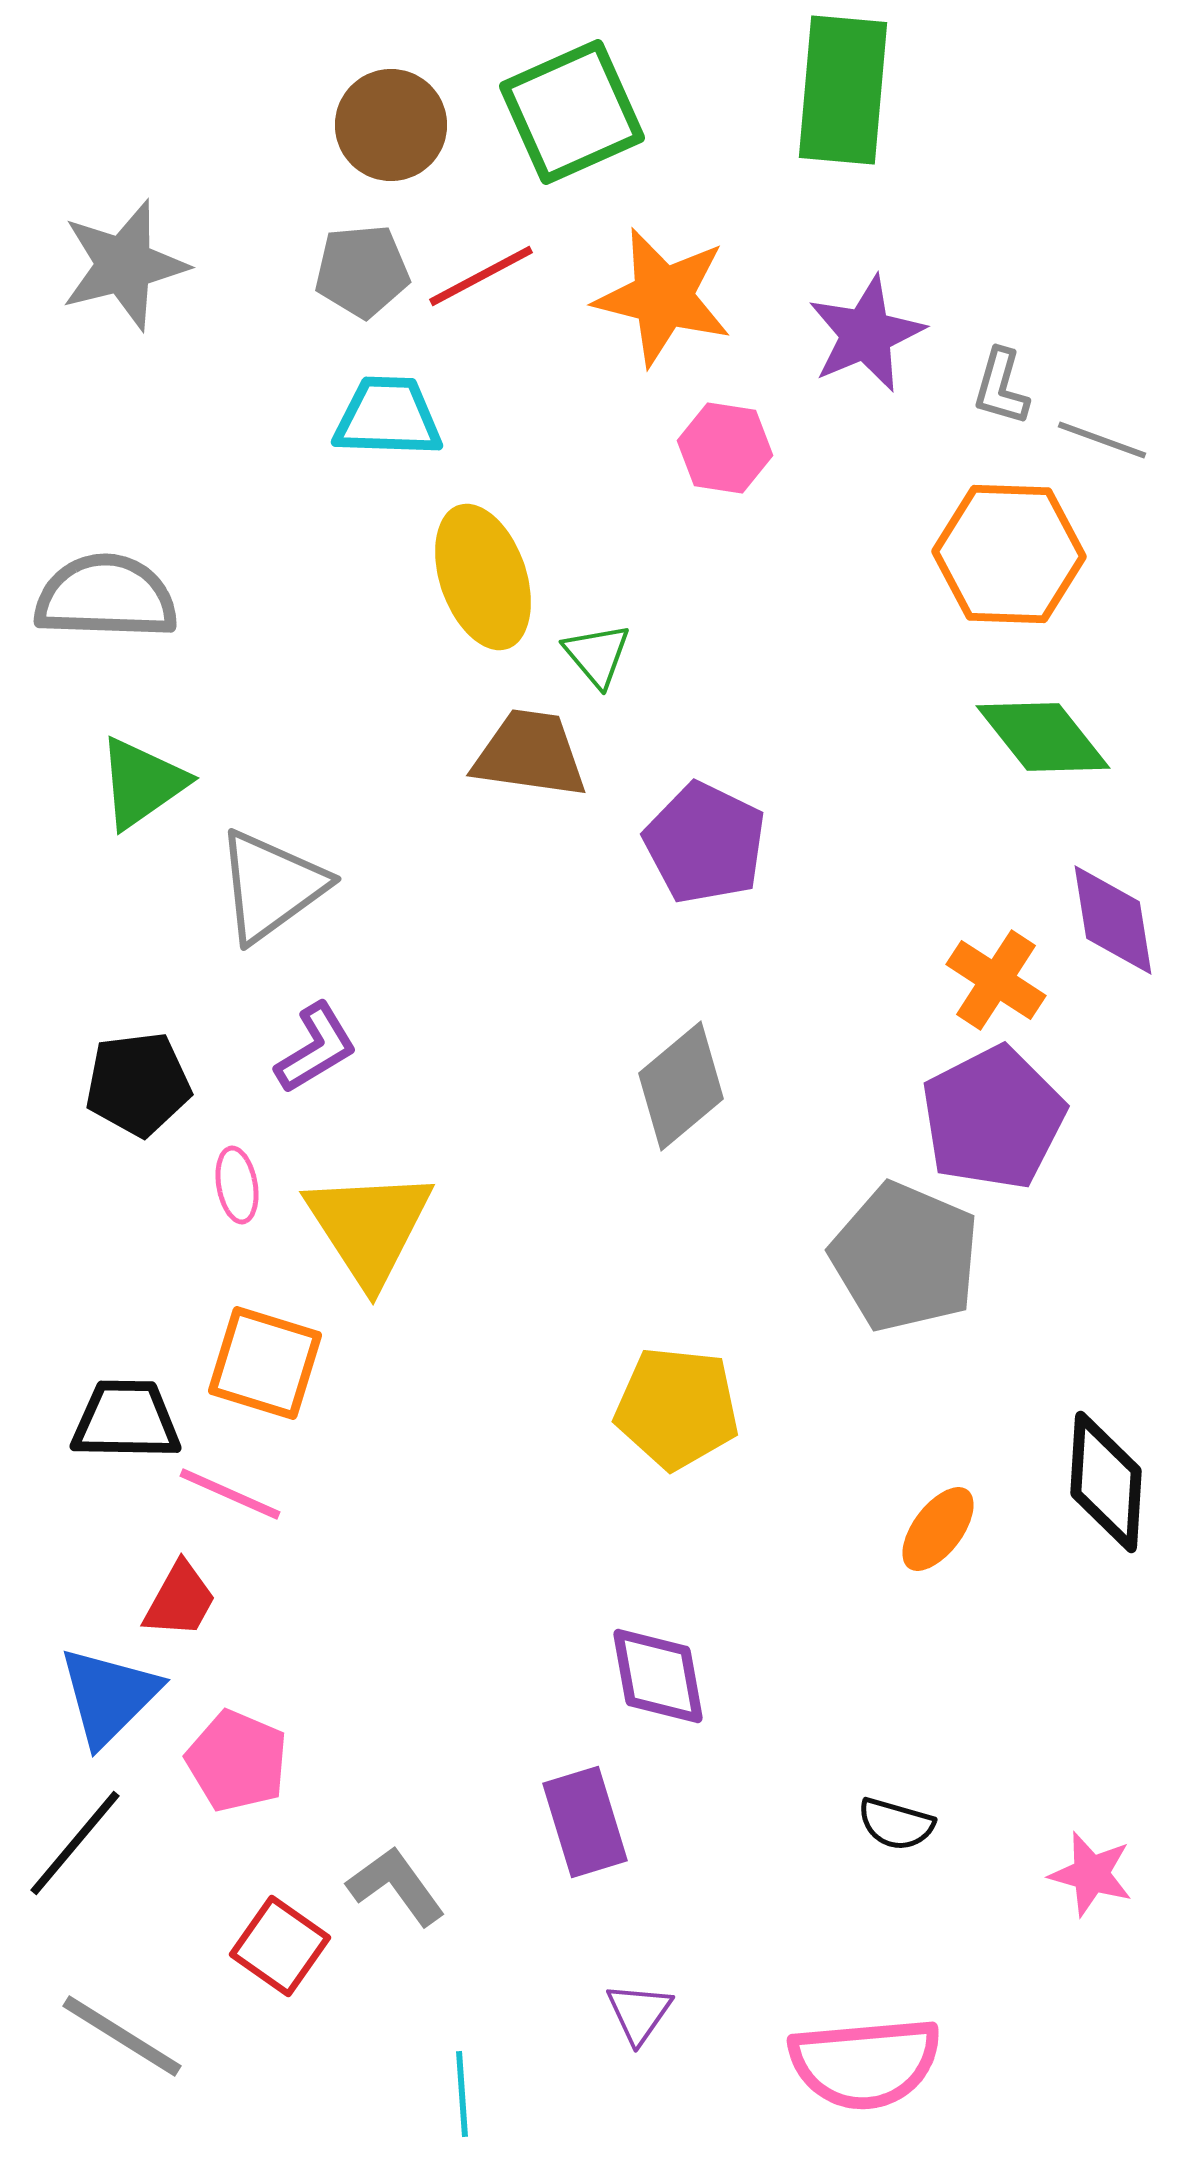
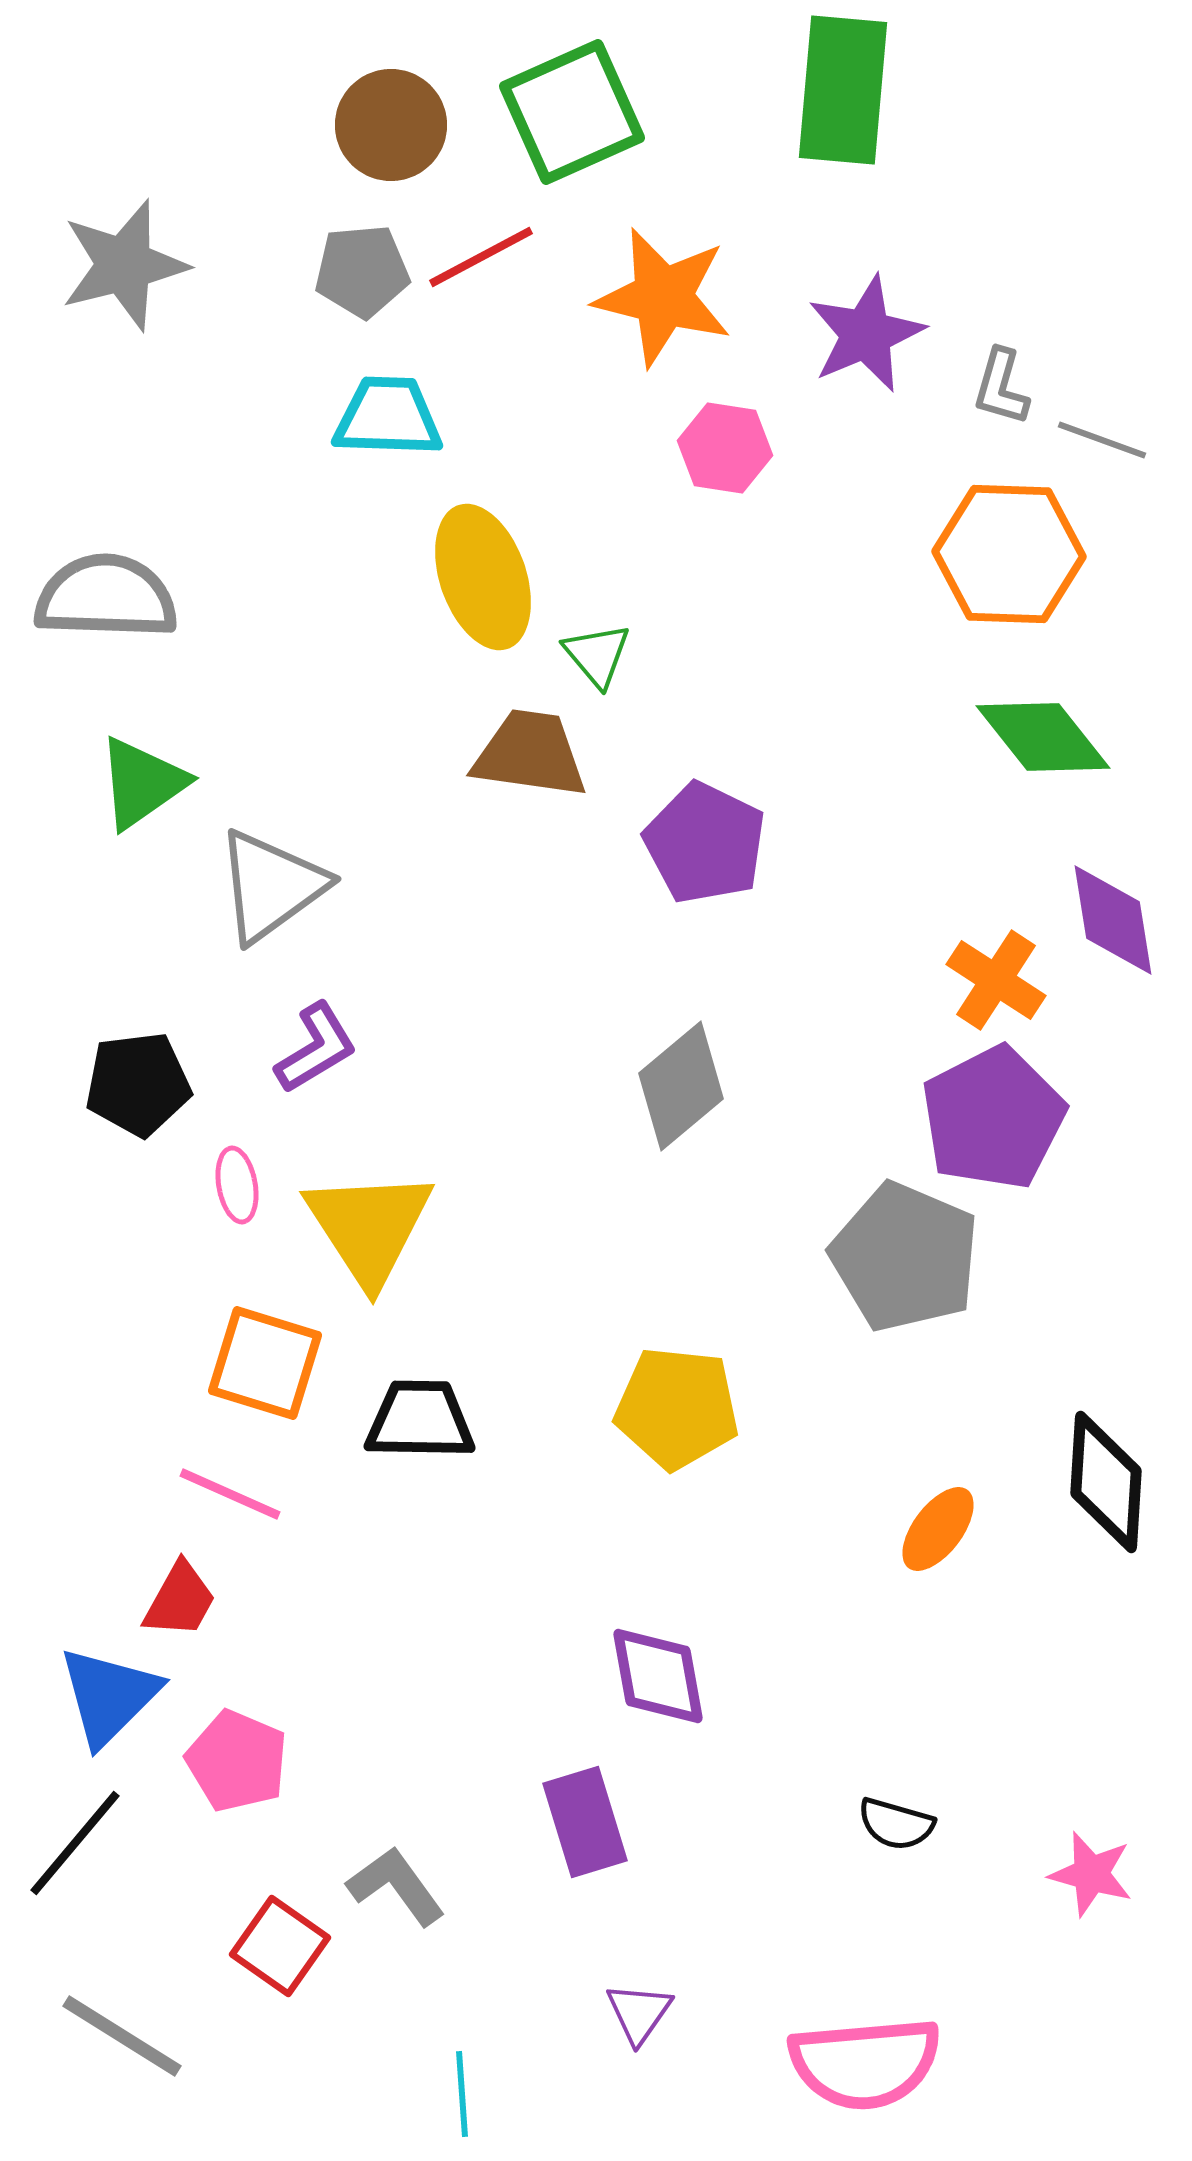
red line at (481, 276): moved 19 px up
black trapezoid at (126, 1420): moved 294 px right
